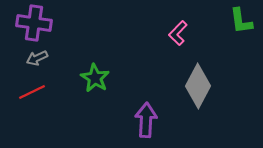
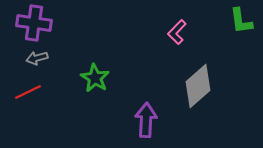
pink L-shape: moved 1 px left, 1 px up
gray arrow: rotated 10 degrees clockwise
gray diamond: rotated 21 degrees clockwise
red line: moved 4 px left
